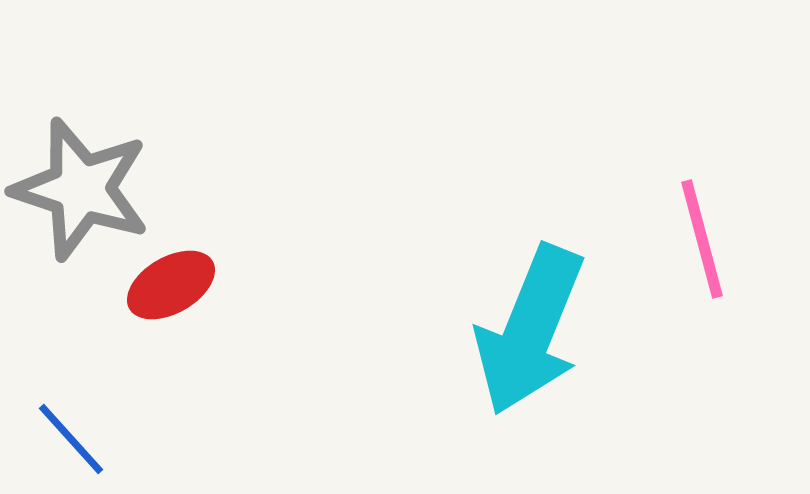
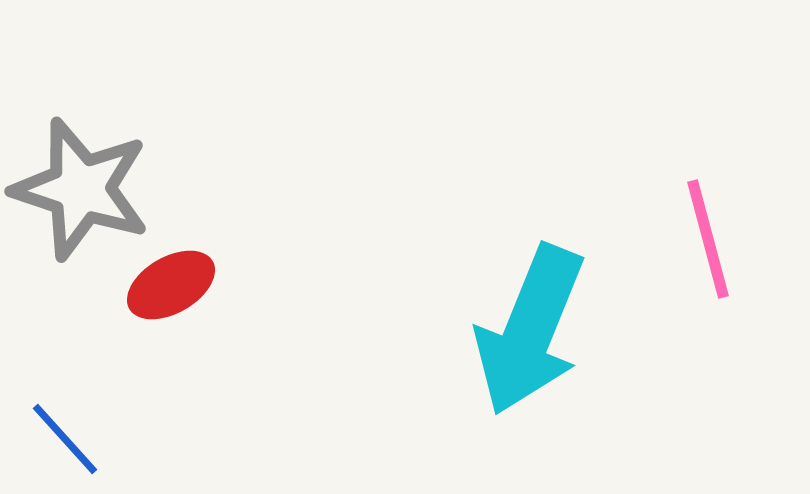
pink line: moved 6 px right
blue line: moved 6 px left
